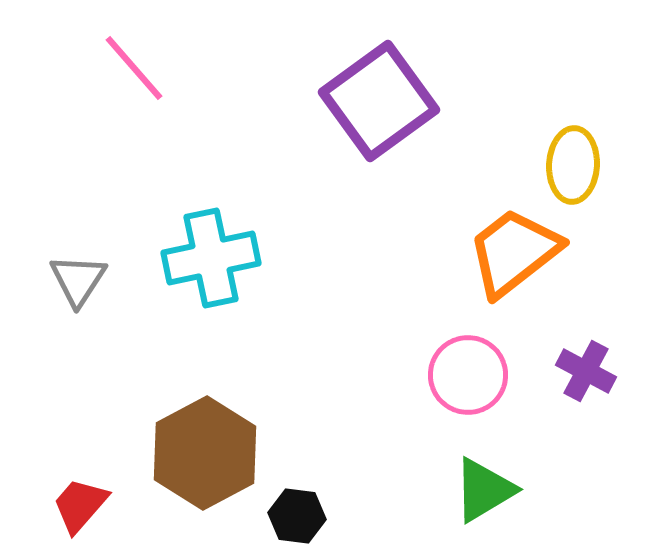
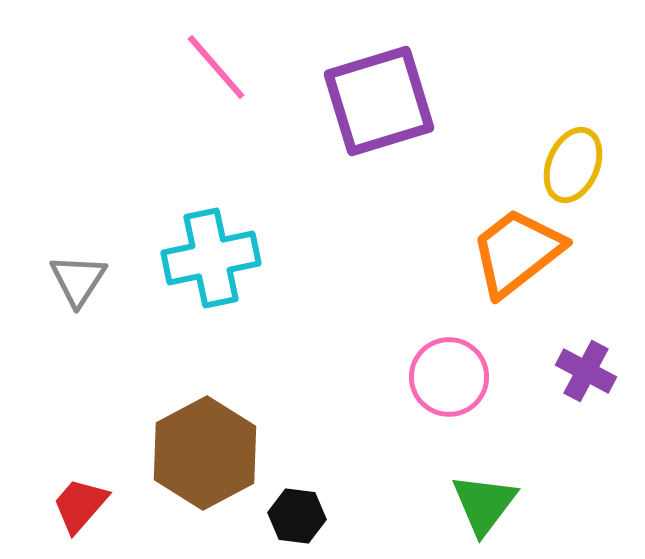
pink line: moved 82 px right, 1 px up
purple square: rotated 19 degrees clockwise
yellow ellipse: rotated 20 degrees clockwise
orange trapezoid: moved 3 px right
pink circle: moved 19 px left, 2 px down
green triangle: moved 14 px down; rotated 22 degrees counterclockwise
